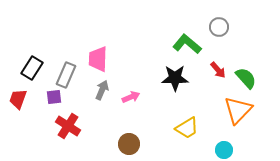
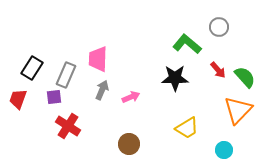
green semicircle: moved 1 px left, 1 px up
